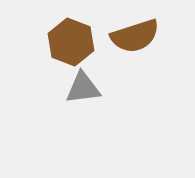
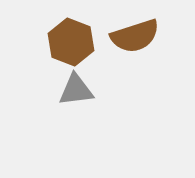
gray triangle: moved 7 px left, 2 px down
